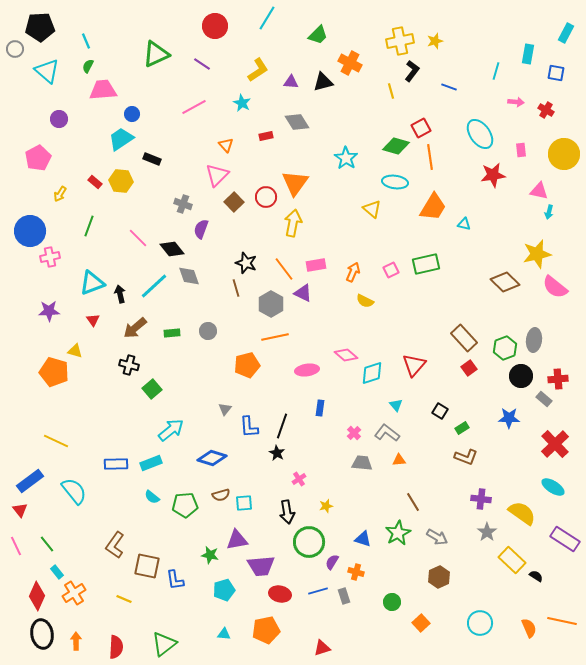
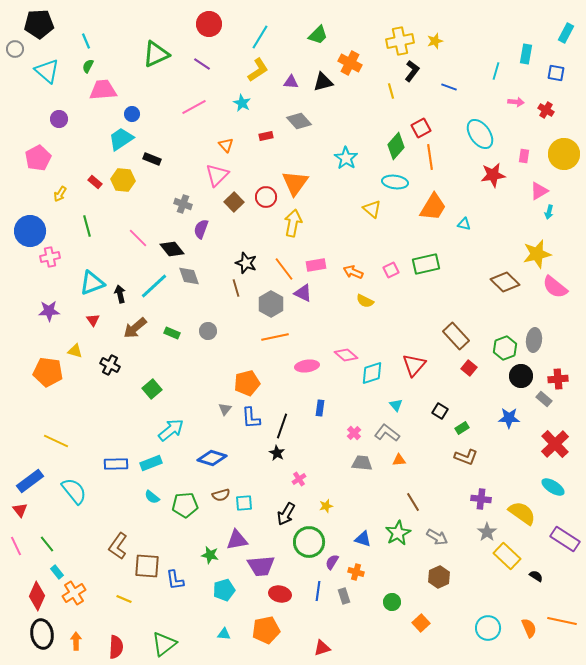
cyan line at (267, 18): moved 7 px left, 19 px down
red circle at (215, 26): moved 6 px left, 2 px up
black pentagon at (40, 27): moved 1 px left, 3 px up
cyan rectangle at (528, 54): moved 2 px left
gray diamond at (297, 122): moved 2 px right, 1 px up; rotated 10 degrees counterclockwise
green diamond at (396, 146): rotated 64 degrees counterclockwise
pink rectangle at (521, 150): moved 3 px right, 6 px down; rotated 16 degrees clockwise
yellow hexagon at (121, 181): moved 2 px right, 1 px up
pink triangle at (539, 191): rotated 42 degrees counterclockwise
green line at (89, 226): moved 2 px left; rotated 35 degrees counterclockwise
orange arrow at (353, 272): rotated 90 degrees counterclockwise
green rectangle at (172, 333): rotated 28 degrees clockwise
brown rectangle at (464, 338): moved 8 px left, 2 px up
black cross at (129, 365): moved 19 px left; rotated 12 degrees clockwise
orange pentagon at (247, 365): moved 18 px down
red square at (469, 368): rotated 14 degrees counterclockwise
pink ellipse at (307, 370): moved 4 px up
orange pentagon at (54, 372): moved 6 px left; rotated 8 degrees counterclockwise
blue L-shape at (249, 427): moved 2 px right, 9 px up
black arrow at (287, 512): moved 1 px left, 2 px down; rotated 40 degrees clockwise
brown L-shape at (115, 545): moved 3 px right, 1 px down
yellow rectangle at (512, 560): moved 5 px left, 4 px up
brown square at (147, 566): rotated 8 degrees counterclockwise
blue line at (318, 591): rotated 66 degrees counterclockwise
cyan circle at (480, 623): moved 8 px right, 5 px down
